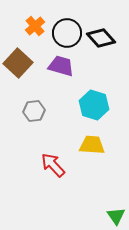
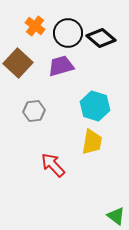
orange cross: rotated 12 degrees counterclockwise
black circle: moved 1 px right
black diamond: rotated 8 degrees counterclockwise
purple trapezoid: rotated 32 degrees counterclockwise
cyan hexagon: moved 1 px right, 1 px down
yellow trapezoid: moved 3 px up; rotated 96 degrees clockwise
green triangle: rotated 18 degrees counterclockwise
